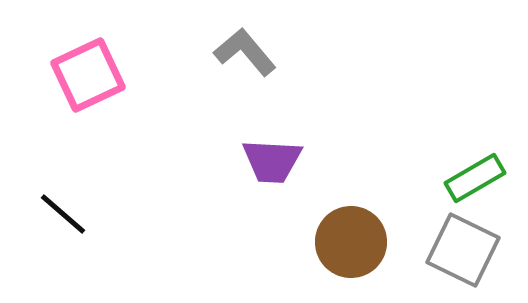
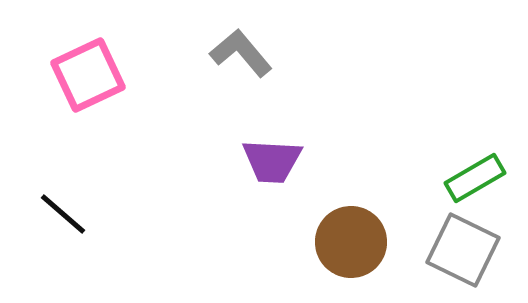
gray L-shape: moved 4 px left, 1 px down
